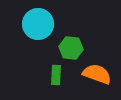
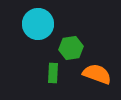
green hexagon: rotated 15 degrees counterclockwise
green rectangle: moved 3 px left, 2 px up
